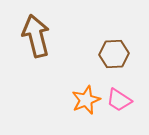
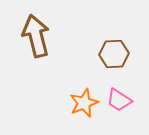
orange star: moved 2 px left, 3 px down
